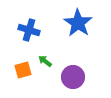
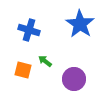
blue star: moved 2 px right, 1 px down
orange square: rotated 30 degrees clockwise
purple circle: moved 1 px right, 2 px down
